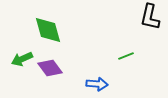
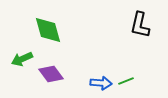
black L-shape: moved 10 px left, 8 px down
green line: moved 25 px down
purple diamond: moved 1 px right, 6 px down
blue arrow: moved 4 px right, 1 px up
